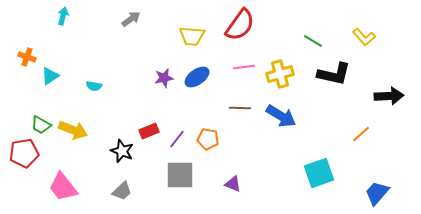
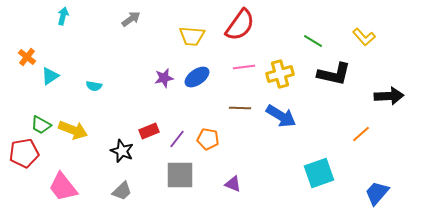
orange cross: rotated 18 degrees clockwise
